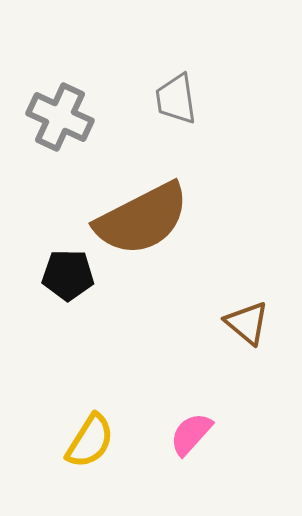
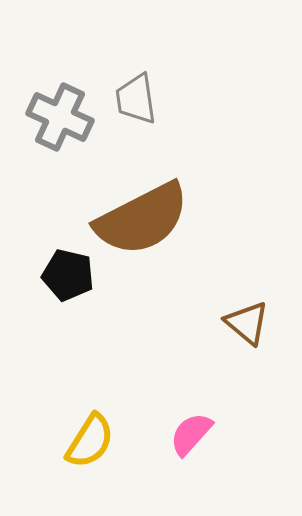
gray trapezoid: moved 40 px left
black pentagon: rotated 12 degrees clockwise
